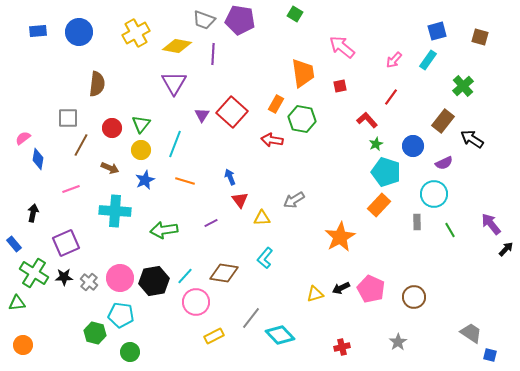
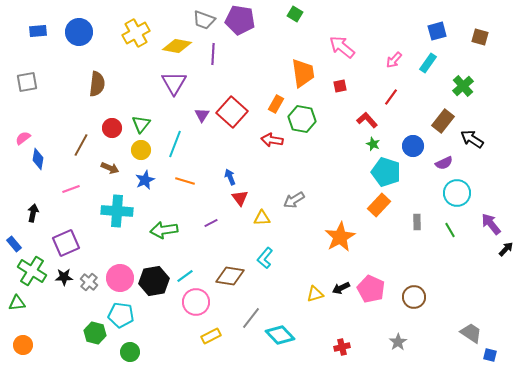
cyan rectangle at (428, 60): moved 3 px down
gray square at (68, 118): moved 41 px left, 36 px up; rotated 10 degrees counterclockwise
green star at (376, 144): moved 3 px left; rotated 24 degrees counterclockwise
cyan circle at (434, 194): moved 23 px right, 1 px up
red triangle at (240, 200): moved 2 px up
cyan cross at (115, 211): moved 2 px right
green cross at (34, 273): moved 2 px left, 2 px up
brown diamond at (224, 273): moved 6 px right, 3 px down
cyan line at (185, 276): rotated 12 degrees clockwise
yellow rectangle at (214, 336): moved 3 px left
